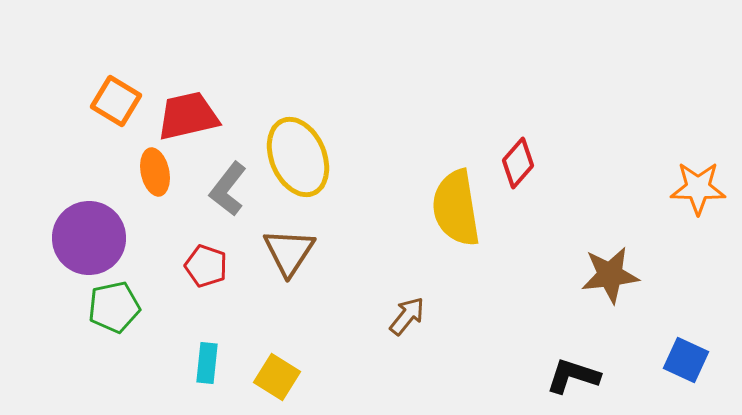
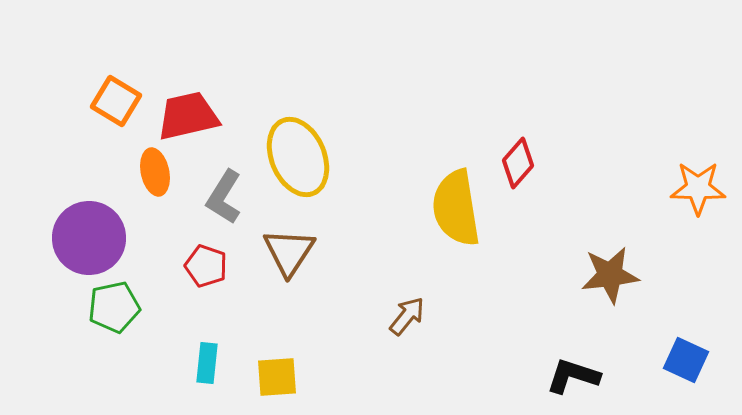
gray L-shape: moved 4 px left, 8 px down; rotated 6 degrees counterclockwise
yellow square: rotated 36 degrees counterclockwise
